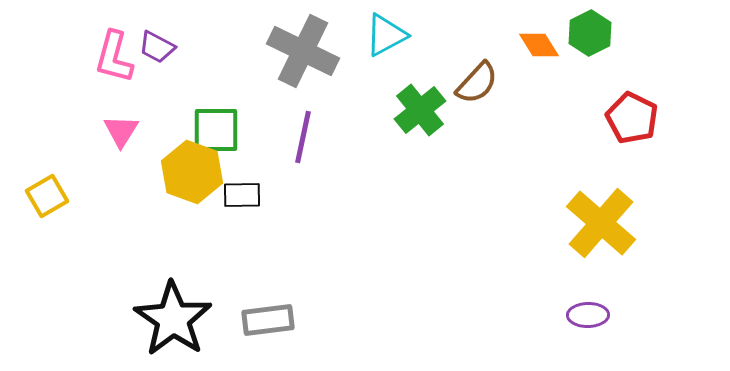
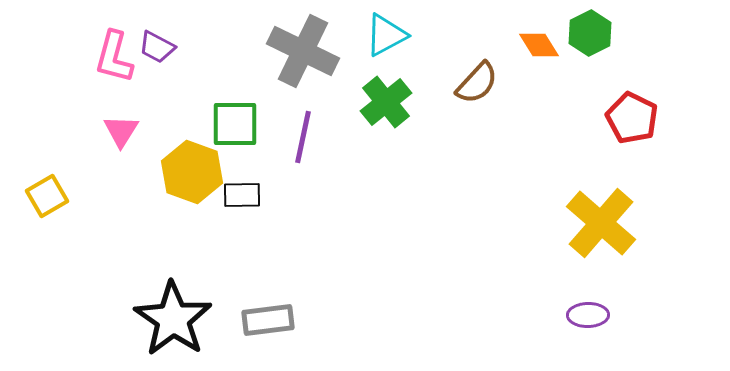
green cross: moved 34 px left, 8 px up
green square: moved 19 px right, 6 px up
